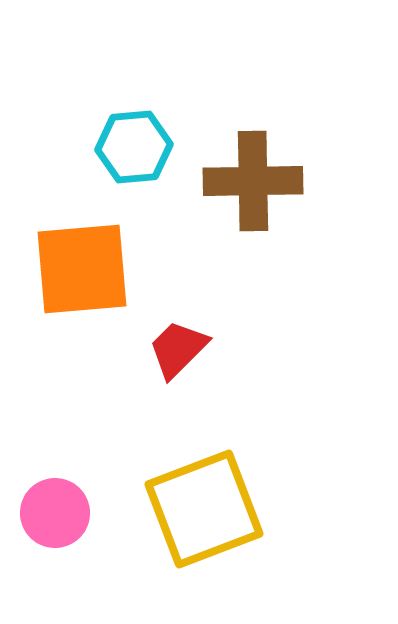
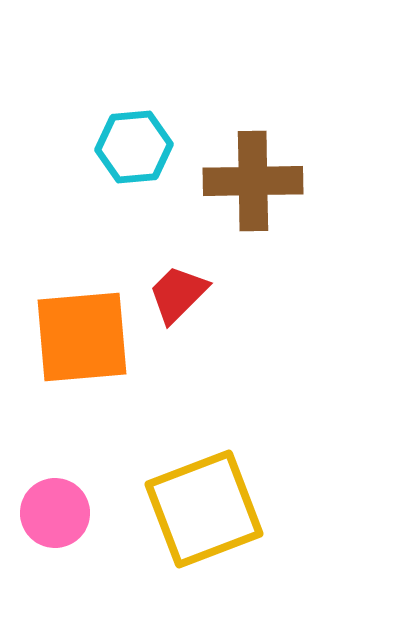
orange square: moved 68 px down
red trapezoid: moved 55 px up
